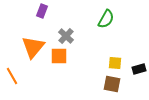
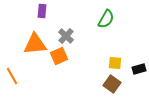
purple rectangle: rotated 16 degrees counterclockwise
orange triangle: moved 2 px right, 3 px up; rotated 45 degrees clockwise
orange square: rotated 24 degrees counterclockwise
brown square: rotated 24 degrees clockwise
